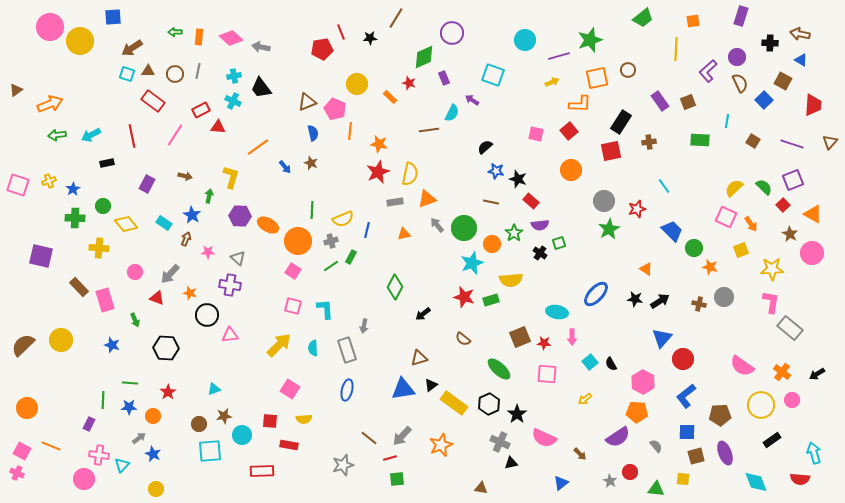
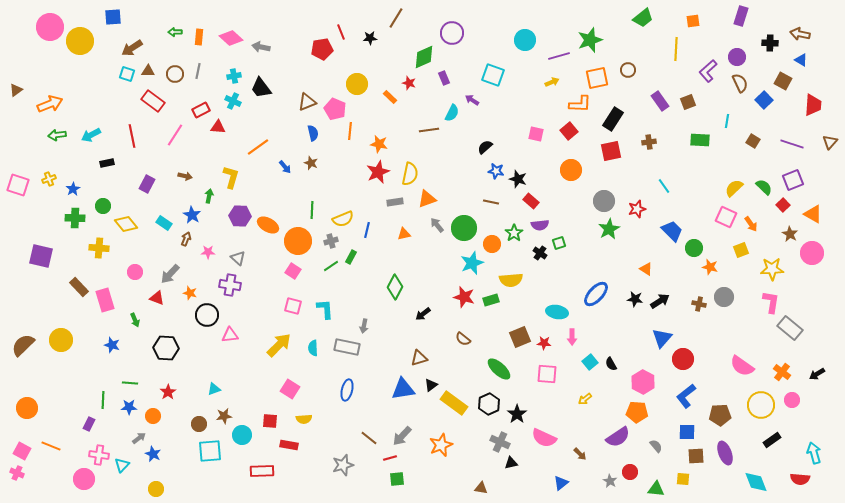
black rectangle at (621, 122): moved 8 px left, 3 px up
yellow cross at (49, 181): moved 2 px up
gray rectangle at (347, 350): moved 3 px up; rotated 60 degrees counterclockwise
brown square at (696, 456): rotated 12 degrees clockwise
